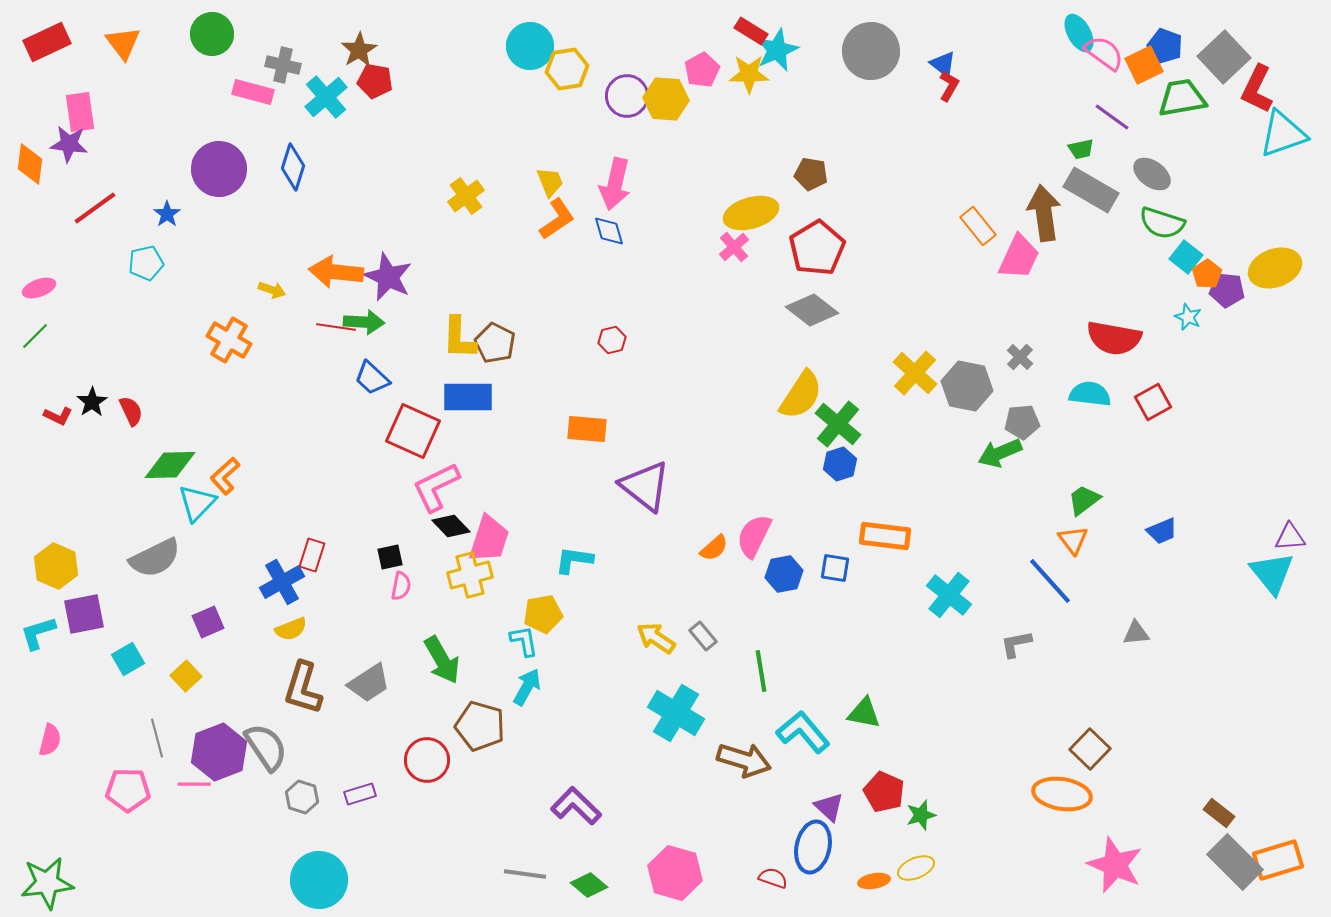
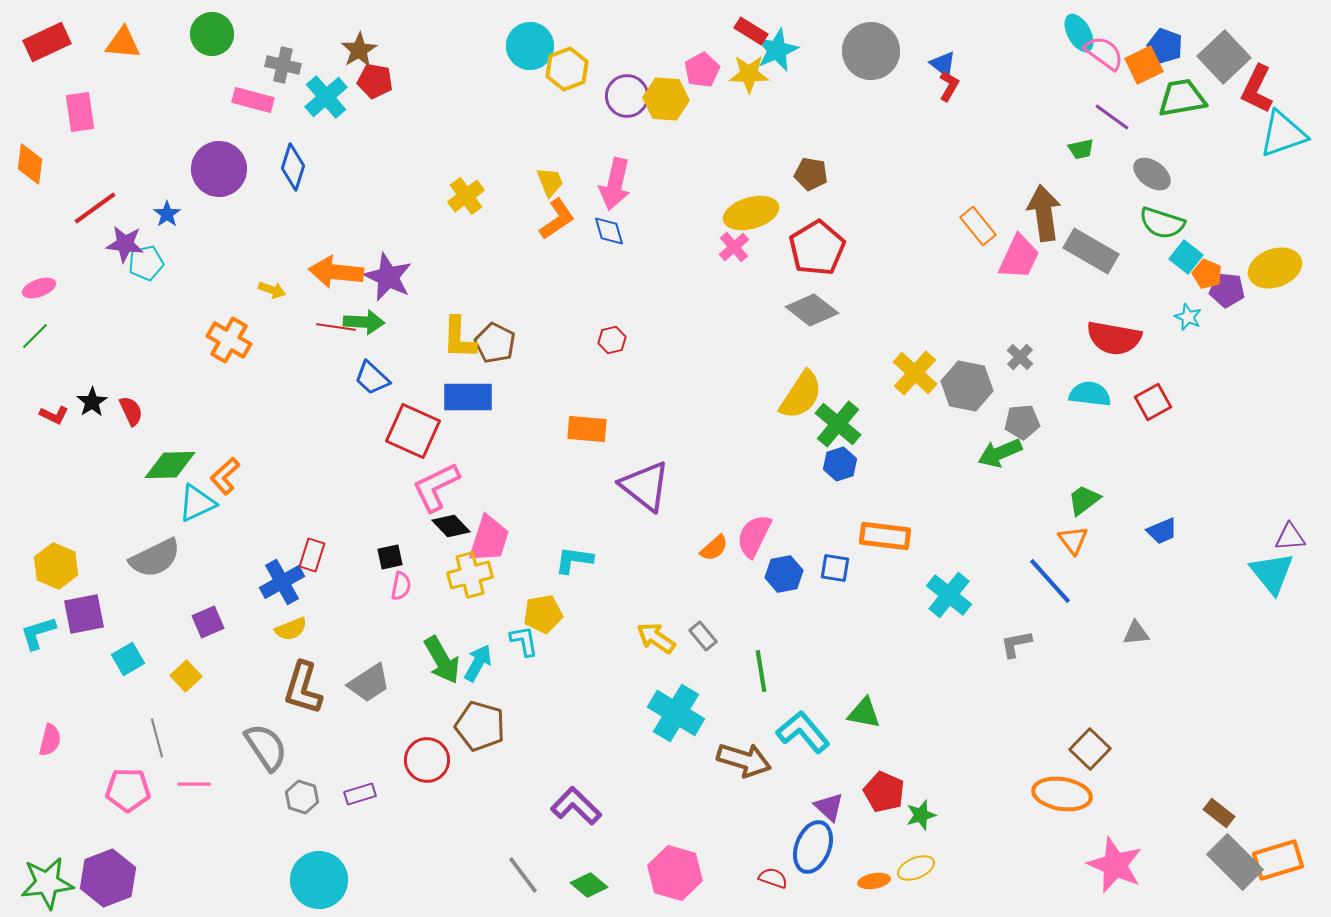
orange triangle at (123, 43): rotated 48 degrees counterclockwise
yellow hexagon at (567, 69): rotated 12 degrees counterclockwise
pink rectangle at (253, 92): moved 8 px down
purple star at (69, 144): moved 56 px right, 100 px down
gray rectangle at (1091, 190): moved 61 px down
orange pentagon at (1207, 274): rotated 16 degrees counterclockwise
red L-shape at (58, 416): moved 4 px left, 1 px up
cyan triangle at (197, 503): rotated 21 degrees clockwise
cyan arrow at (527, 687): moved 49 px left, 24 px up
purple hexagon at (219, 752): moved 111 px left, 126 px down
blue ellipse at (813, 847): rotated 9 degrees clockwise
gray line at (525, 874): moved 2 px left, 1 px down; rotated 45 degrees clockwise
